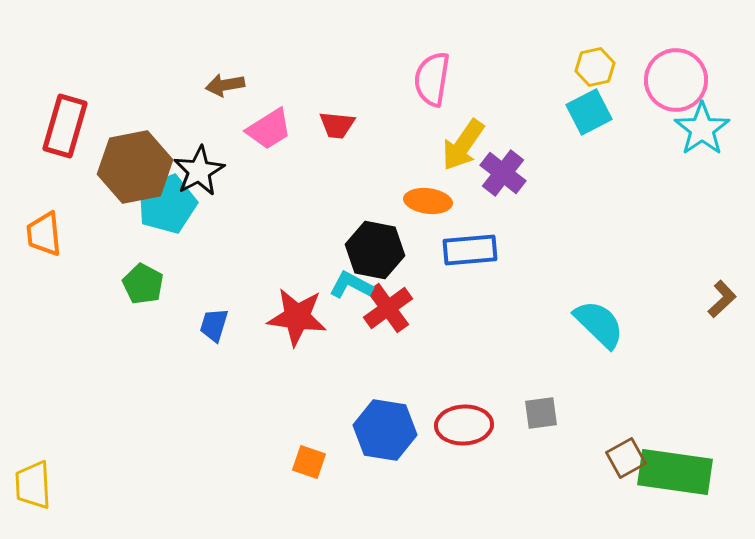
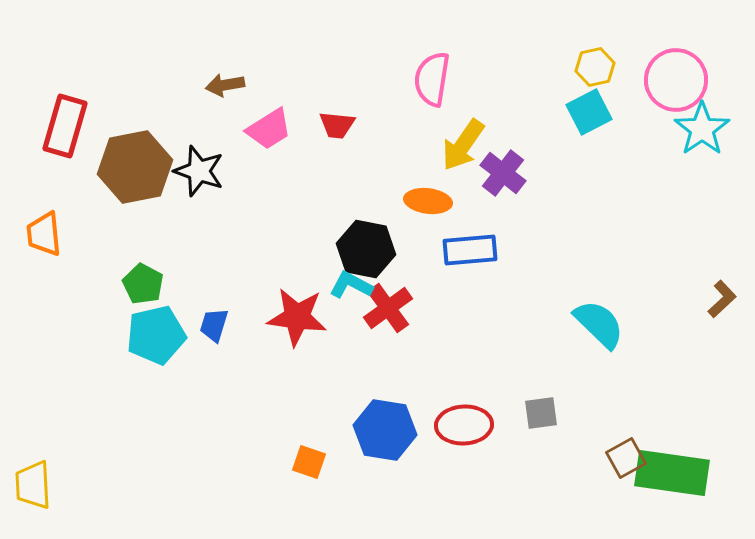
black star: rotated 24 degrees counterclockwise
cyan pentagon: moved 11 px left, 131 px down; rotated 8 degrees clockwise
black hexagon: moved 9 px left, 1 px up
green rectangle: moved 3 px left, 1 px down
